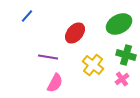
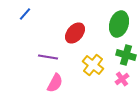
blue line: moved 2 px left, 2 px up
green ellipse: rotated 45 degrees counterclockwise
